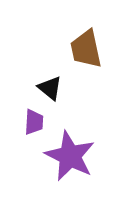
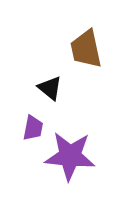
purple trapezoid: moved 1 px left, 6 px down; rotated 8 degrees clockwise
purple star: rotated 21 degrees counterclockwise
